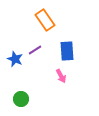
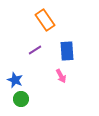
blue star: moved 21 px down
